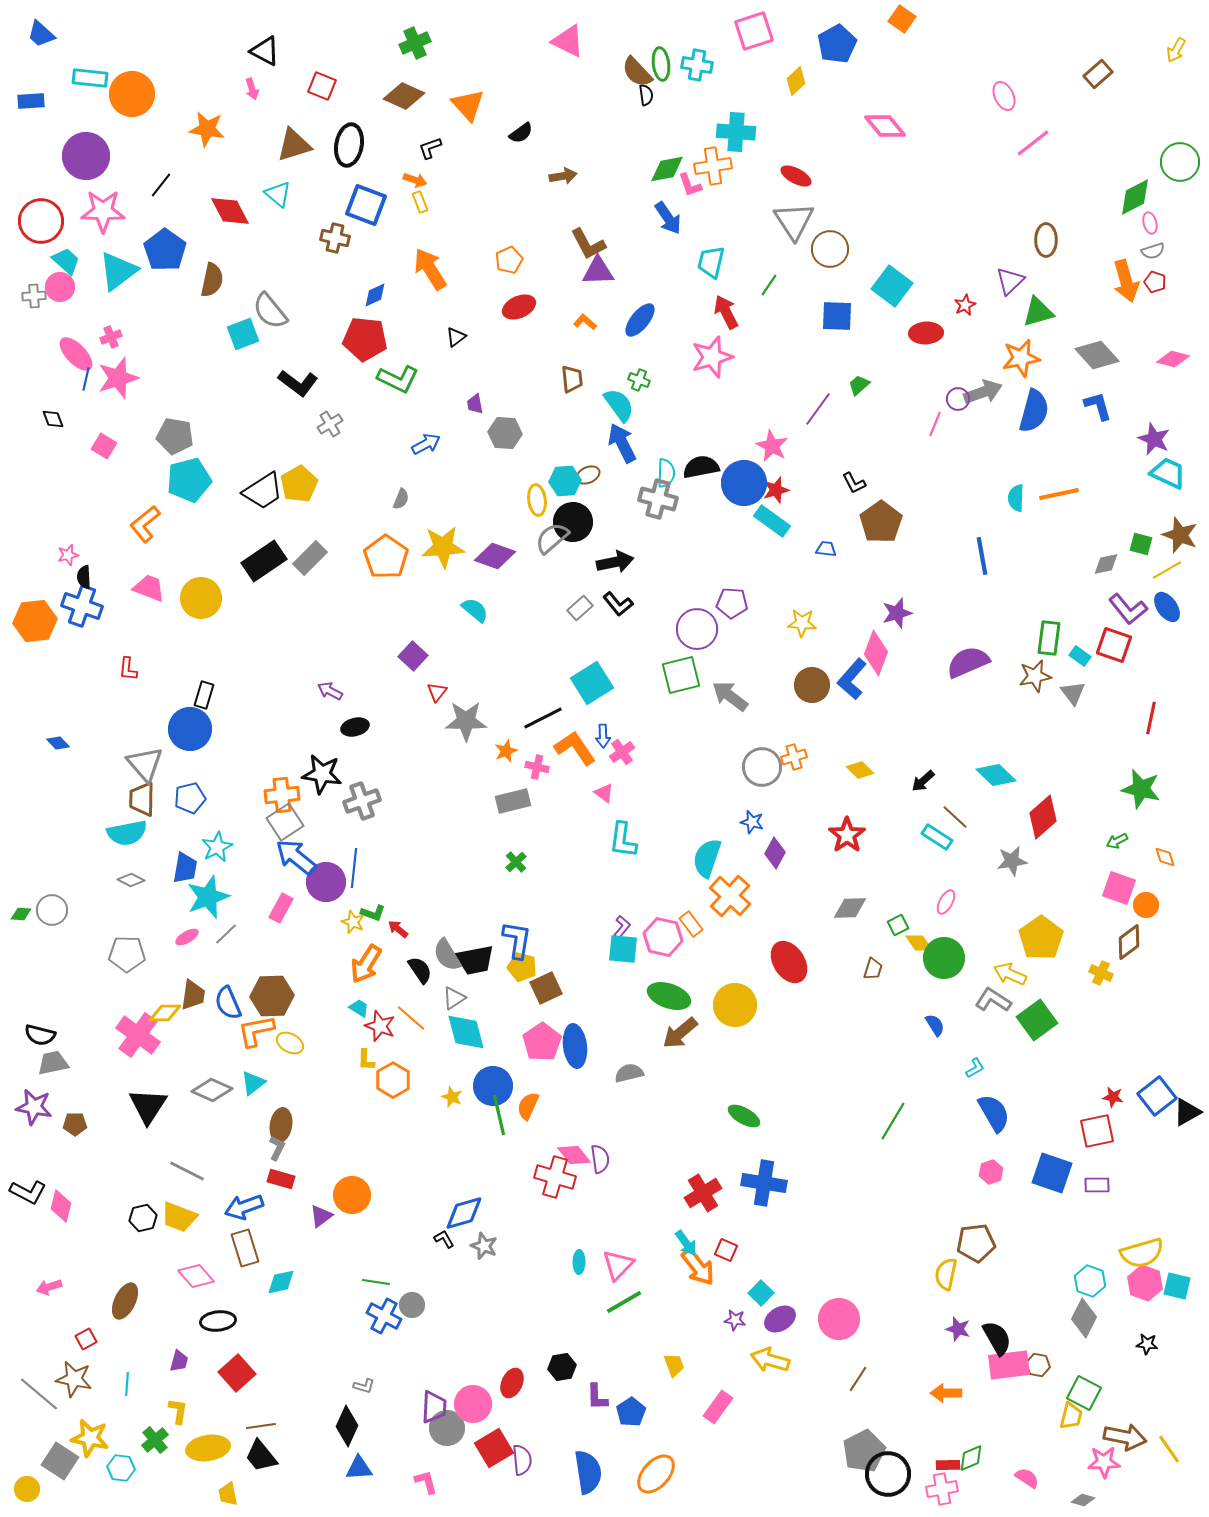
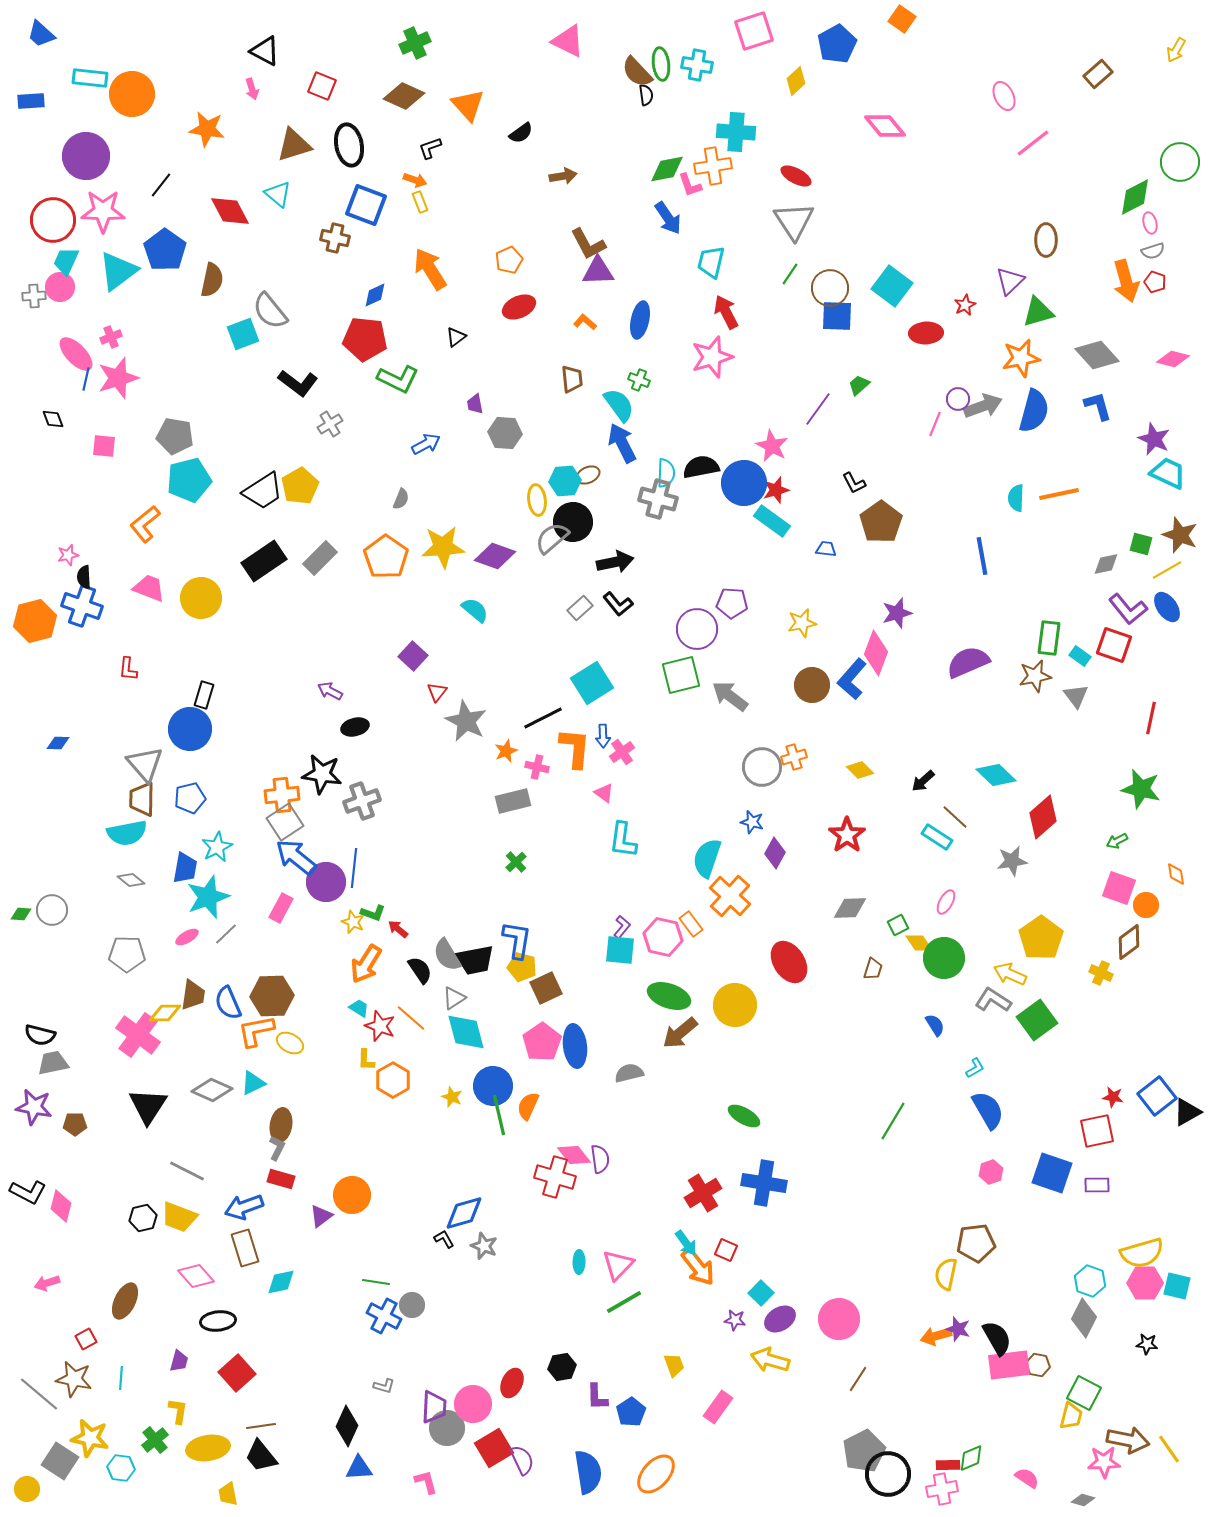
black ellipse at (349, 145): rotated 21 degrees counterclockwise
red circle at (41, 221): moved 12 px right, 1 px up
brown circle at (830, 249): moved 39 px down
cyan trapezoid at (66, 261): rotated 108 degrees counterclockwise
green line at (769, 285): moved 21 px right, 11 px up
blue ellipse at (640, 320): rotated 27 degrees counterclockwise
gray arrow at (983, 392): moved 14 px down
pink square at (104, 446): rotated 25 degrees counterclockwise
yellow pentagon at (299, 484): moved 1 px right, 2 px down
gray rectangle at (310, 558): moved 10 px right
orange hexagon at (35, 621): rotated 9 degrees counterclockwise
yellow star at (802, 623): rotated 16 degrees counterclockwise
gray triangle at (1073, 693): moved 3 px right, 3 px down
gray star at (466, 721): rotated 27 degrees clockwise
blue diamond at (58, 743): rotated 45 degrees counterclockwise
orange L-shape at (575, 748): rotated 39 degrees clockwise
orange diamond at (1165, 857): moved 11 px right, 17 px down; rotated 10 degrees clockwise
gray diamond at (131, 880): rotated 12 degrees clockwise
cyan square at (623, 949): moved 3 px left, 1 px down
cyan triangle at (253, 1083): rotated 12 degrees clockwise
blue semicircle at (994, 1113): moved 6 px left, 3 px up
pink hexagon at (1145, 1283): rotated 20 degrees counterclockwise
pink arrow at (49, 1287): moved 2 px left, 4 px up
cyan line at (127, 1384): moved 6 px left, 6 px up
gray L-shape at (364, 1386): moved 20 px right
orange arrow at (946, 1393): moved 10 px left, 57 px up; rotated 16 degrees counterclockwise
brown arrow at (1125, 1437): moved 3 px right, 3 px down
purple semicircle at (522, 1460): rotated 20 degrees counterclockwise
